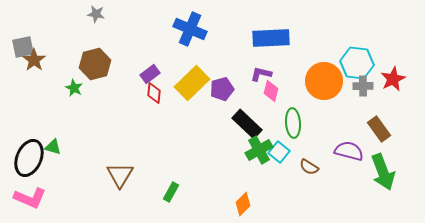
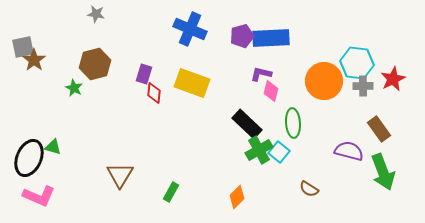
purple rectangle: moved 6 px left; rotated 36 degrees counterclockwise
yellow rectangle: rotated 64 degrees clockwise
purple pentagon: moved 20 px right, 53 px up
brown semicircle: moved 22 px down
pink L-shape: moved 9 px right, 2 px up
orange diamond: moved 6 px left, 7 px up
